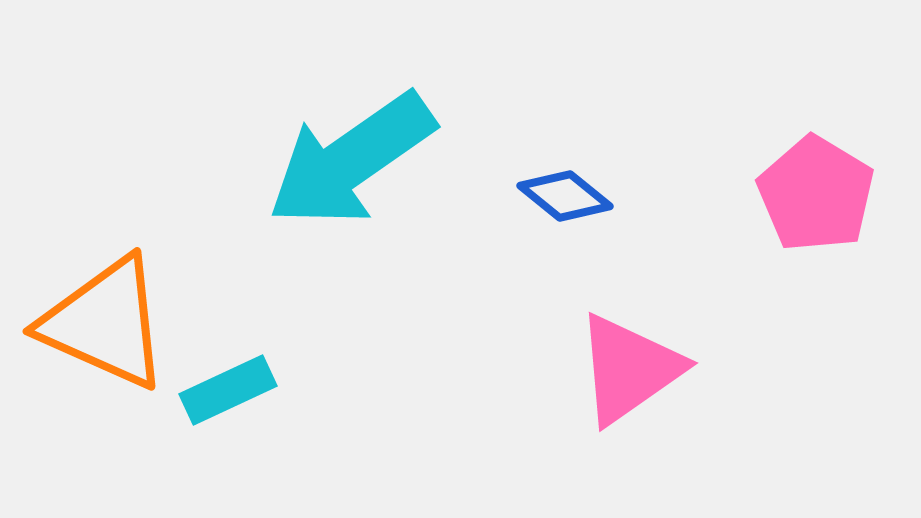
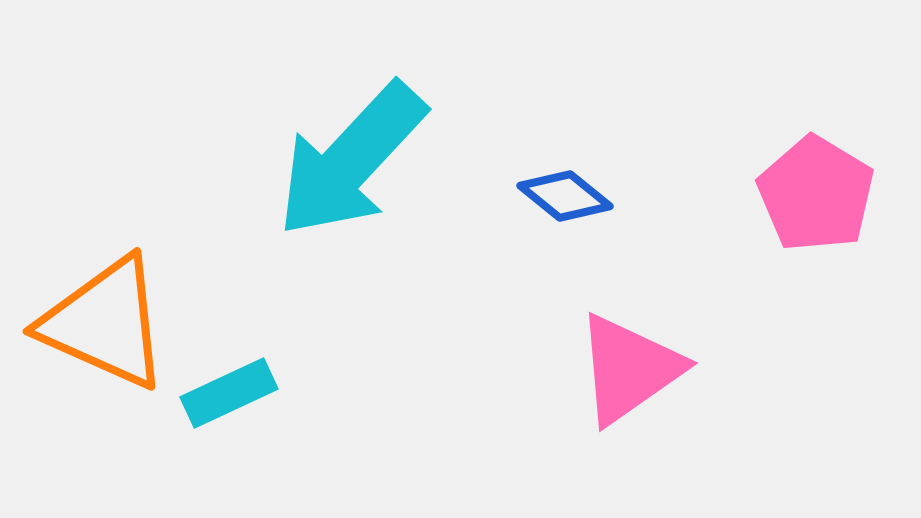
cyan arrow: rotated 12 degrees counterclockwise
cyan rectangle: moved 1 px right, 3 px down
